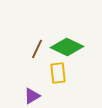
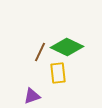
brown line: moved 3 px right, 3 px down
purple triangle: rotated 12 degrees clockwise
